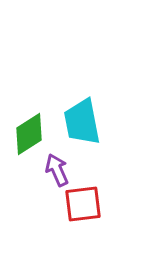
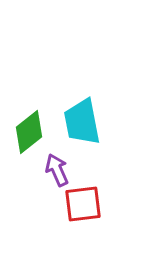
green diamond: moved 2 px up; rotated 6 degrees counterclockwise
